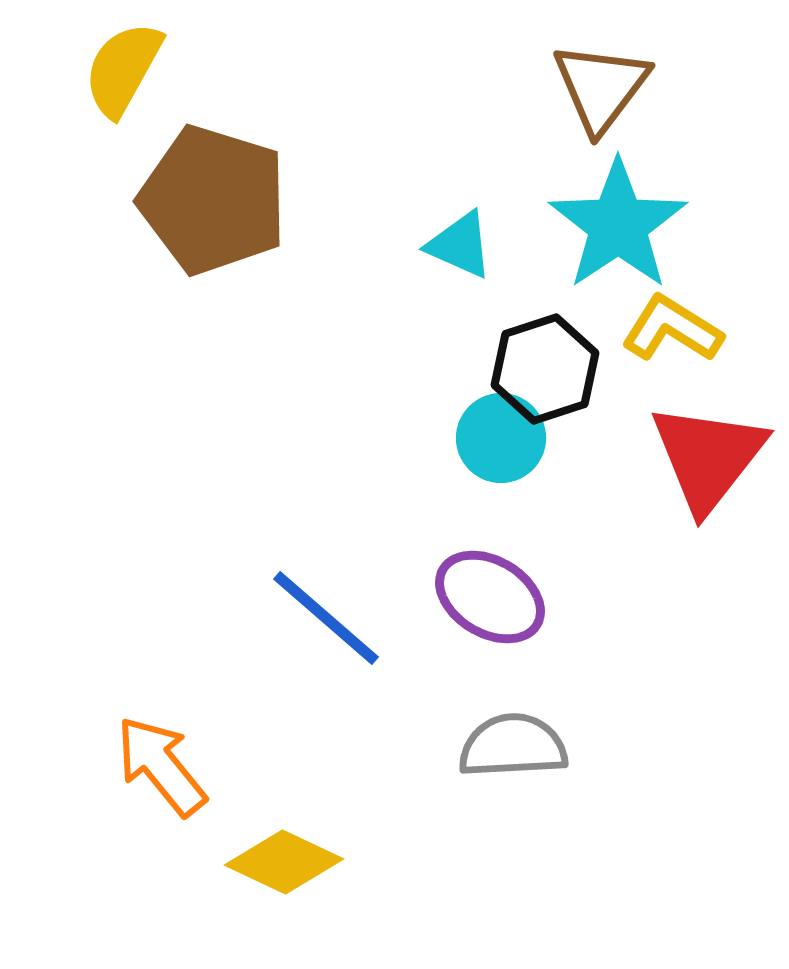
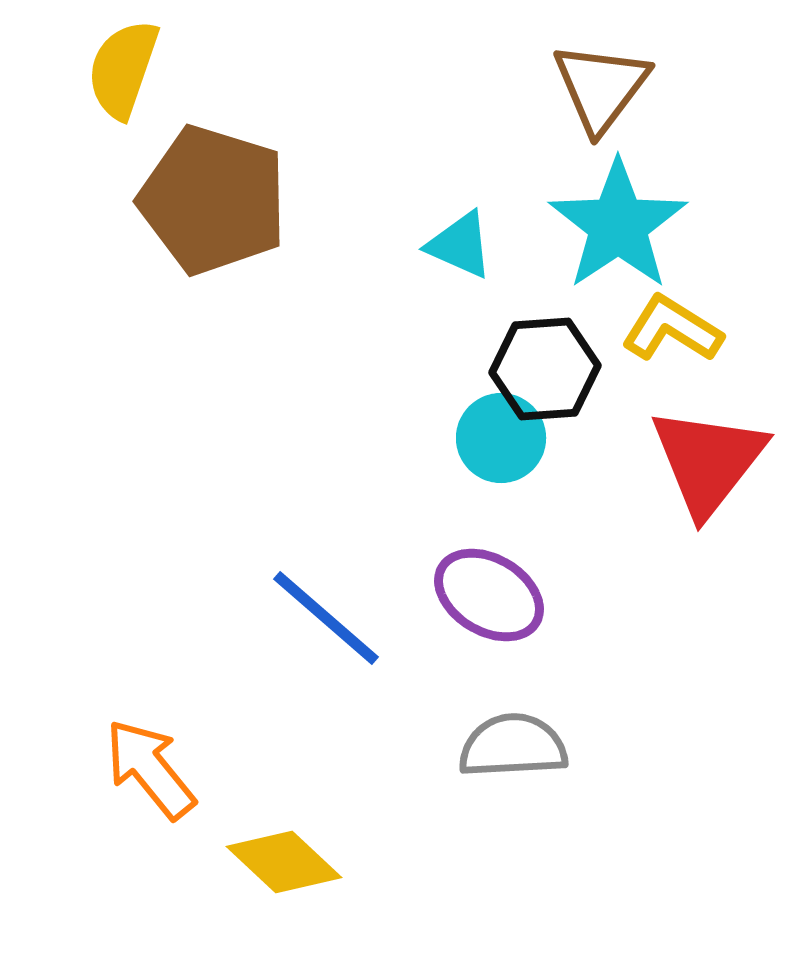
yellow semicircle: rotated 10 degrees counterclockwise
black hexagon: rotated 14 degrees clockwise
red triangle: moved 4 px down
purple ellipse: moved 1 px left, 2 px up
orange arrow: moved 11 px left, 3 px down
yellow diamond: rotated 18 degrees clockwise
